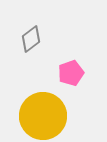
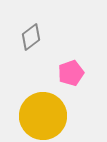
gray diamond: moved 2 px up
